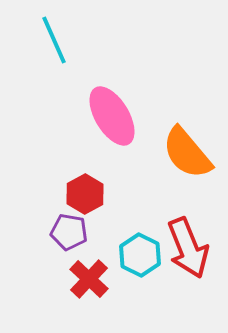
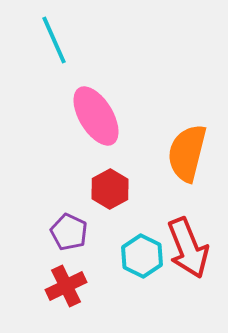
pink ellipse: moved 16 px left
orange semicircle: rotated 54 degrees clockwise
red hexagon: moved 25 px right, 5 px up
purple pentagon: rotated 15 degrees clockwise
cyan hexagon: moved 2 px right, 1 px down
red cross: moved 23 px left, 7 px down; rotated 21 degrees clockwise
